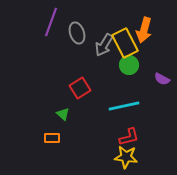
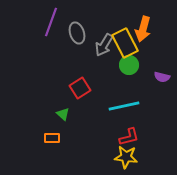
orange arrow: moved 1 px left, 1 px up
purple semicircle: moved 2 px up; rotated 14 degrees counterclockwise
